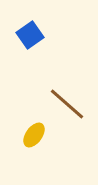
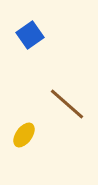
yellow ellipse: moved 10 px left
